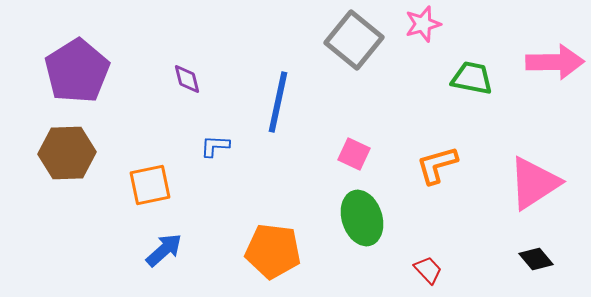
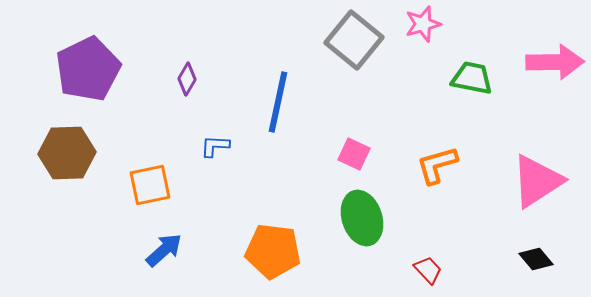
purple pentagon: moved 11 px right, 2 px up; rotated 6 degrees clockwise
purple diamond: rotated 44 degrees clockwise
pink triangle: moved 3 px right, 2 px up
